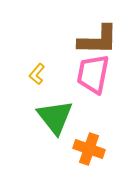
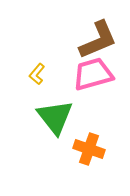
brown L-shape: rotated 24 degrees counterclockwise
pink trapezoid: rotated 63 degrees clockwise
